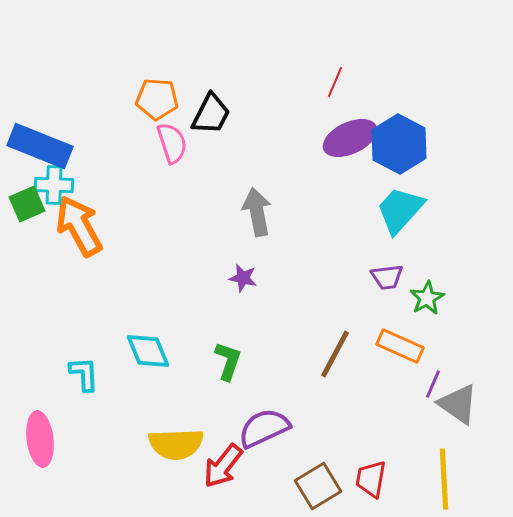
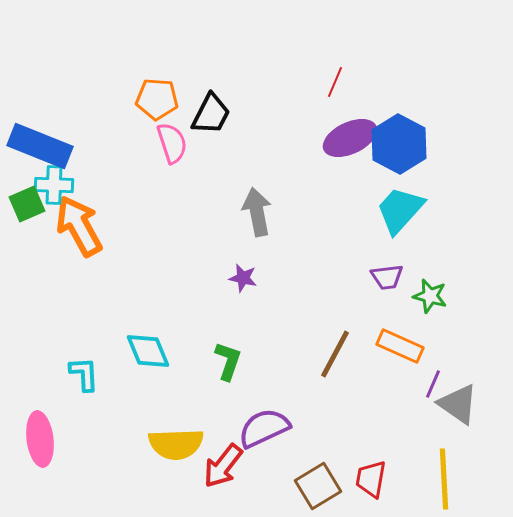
green star: moved 3 px right, 2 px up; rotated 28 degrees counterclockwise
